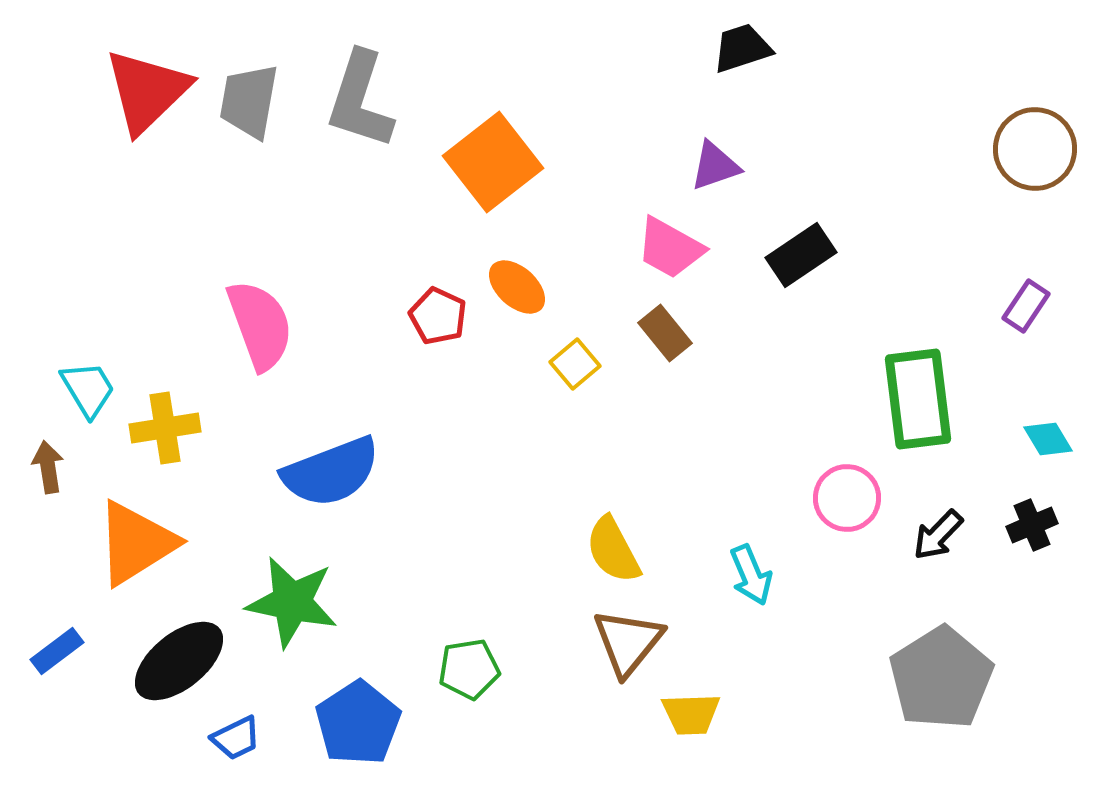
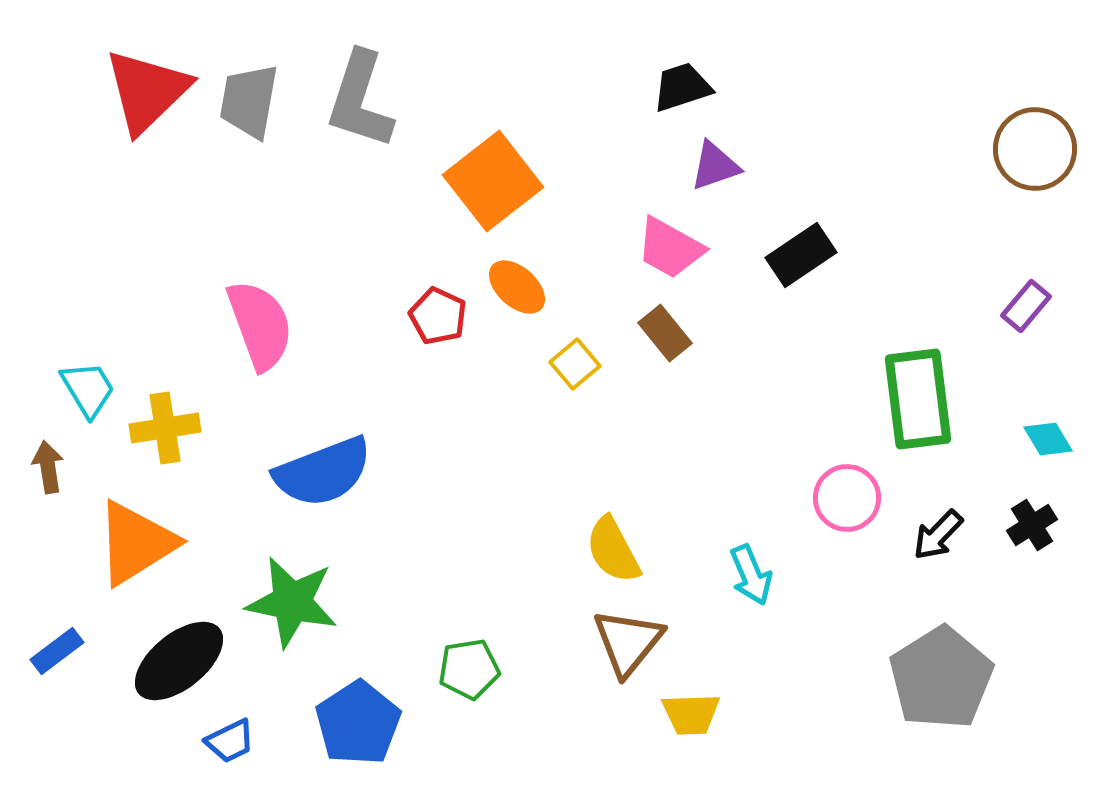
black trapezoid: moved 60 px left, 39 px down
orange square: moved 19 px down
purple rectangle: rotated 6 degrees clockwise
blue semicircle: moved 8 px left
black cross: rotated 9 degrees counterclockwise
blue trapezoid: moved 6 px left, 3 px down
